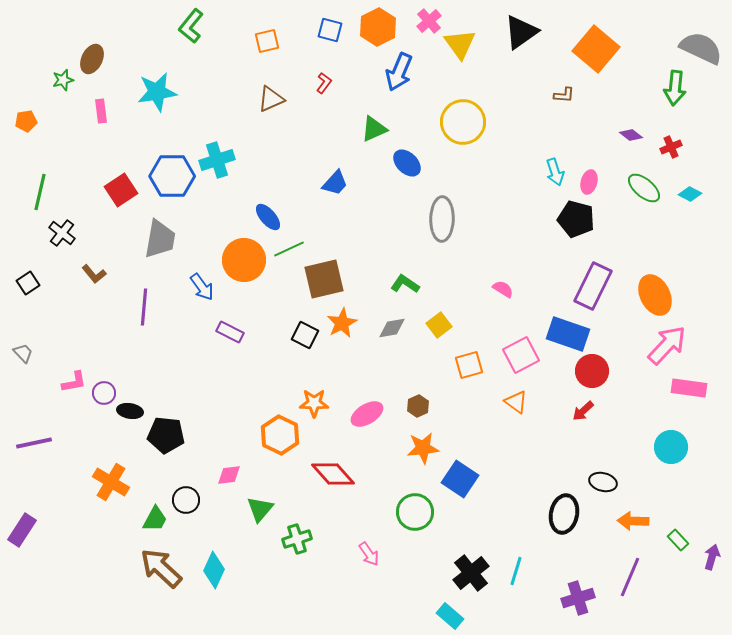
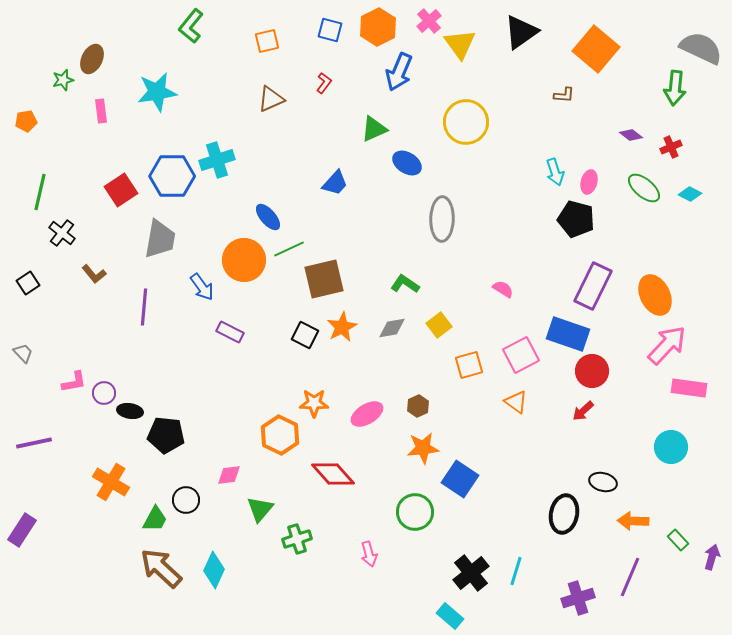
yellow circle at (463, 122): moved 3 px right
blue ellipse at (407, 163): rotated 12 degrees counterclockwise
orange star at (342, 323): moved 4 px down
pink arrow at (369, 554): rotated 20 degrees clockwise
